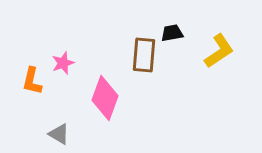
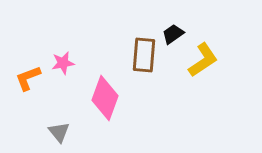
black trapezoid: moved 1 px right, 1 px down; rotated 25 degrees counterclockwise
yellow L-shape: moved 16 px left, 9 px down
pink star: rotated 10 degrees clockwise
orange L-shape: moved 4 px left, 3 px up; rotated 56 degrees clockwise
gray triangle: moved 2 px up; rotated 20 degrees clockwise
